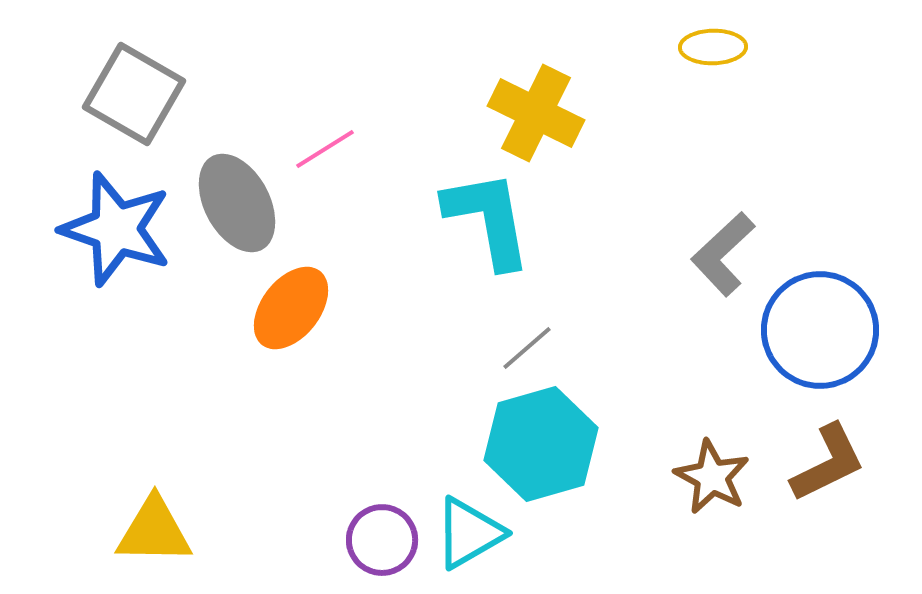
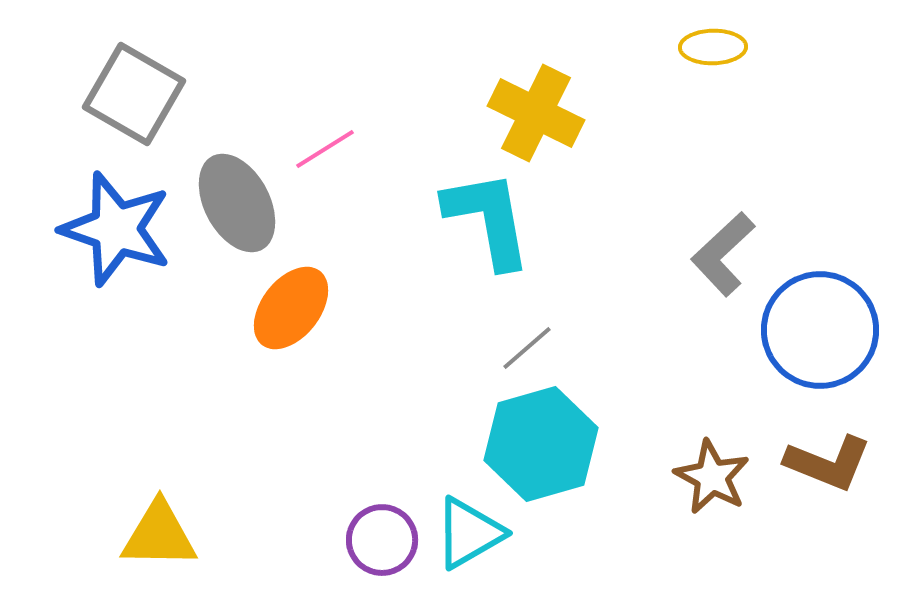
brown L-shape: rotated 48 degrees clockwise
yellow triangle: moved 5 px right, 4 px down
